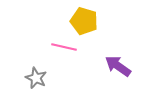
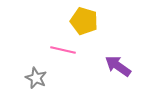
pink line: moved 1 px left, 3 px down
